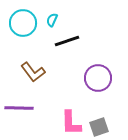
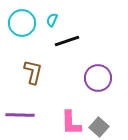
cyan circle: moved 1 px left
brown L-shape: rotated 130 degrees counterclockwise
purple line: moved 1 px right, 7 px down
gray square: rotated 30 degrees counterclockwise
